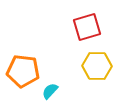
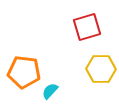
yellow hexagon: moved 4 px right, 3 px down
orange pentagon: moved 1 px right, 1 px down
